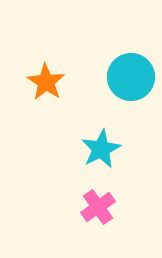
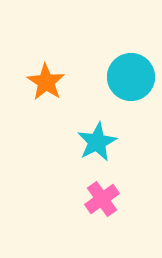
cyan star: moved 4 px left, 7 px up
pink cross: moved 4 px right, 8 px up
